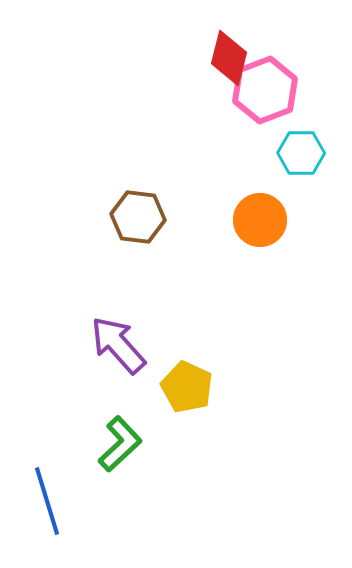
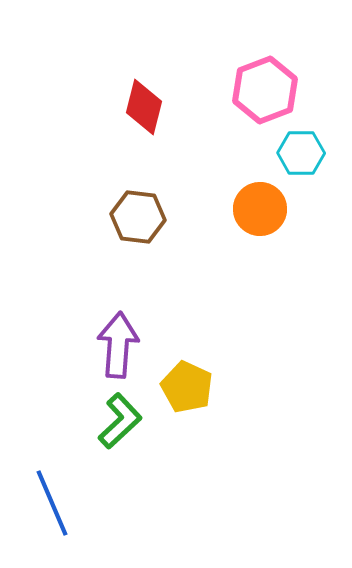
red diamond: moved 85 px left, 49 px down
orange circle: moved 11 px up
purple arrow: rotated 46 degrees clockwise
green L-shape: moved 23 px up
blue line: moved 5 px right, 2 px down; rotated 6 degrees counterclockwise
